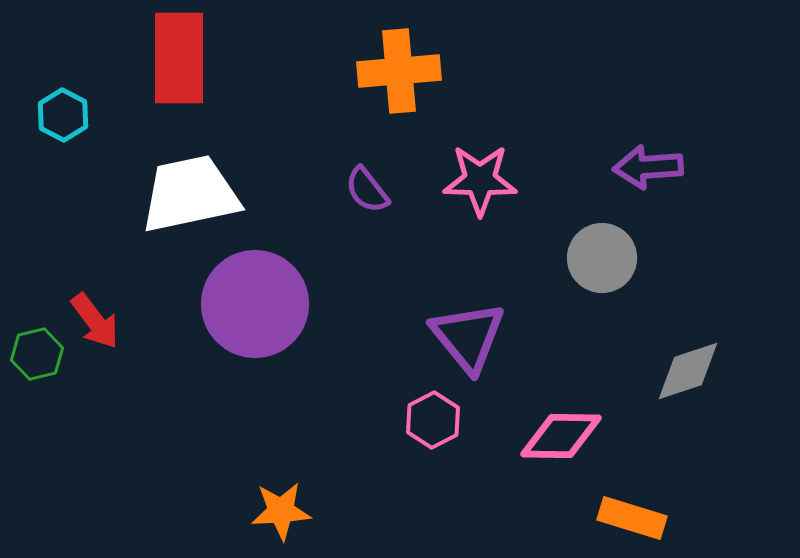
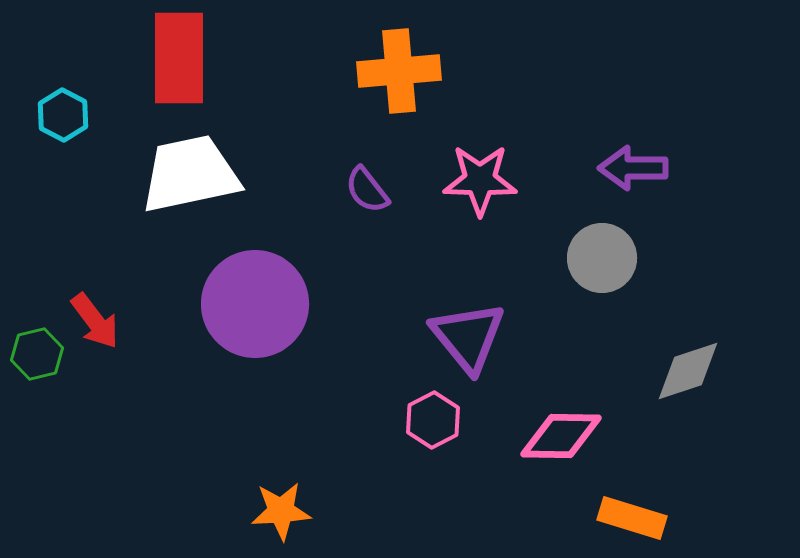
purple arrow: moved 15 px left, 1 px down; rotated 4 degrees clockwise
white trapezoid: moved 20 px up
